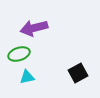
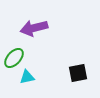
green ellipse: moved 5 px left, 4 px down; rotated 30 degrees counterclockwise
black square: rotated 18 degrees clockwise
